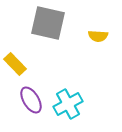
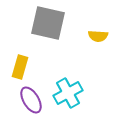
yellow rectangle: moved 5 px right, 3 px down; rotated 60 degrees clockwise
cyan cross: moved 11 px up
